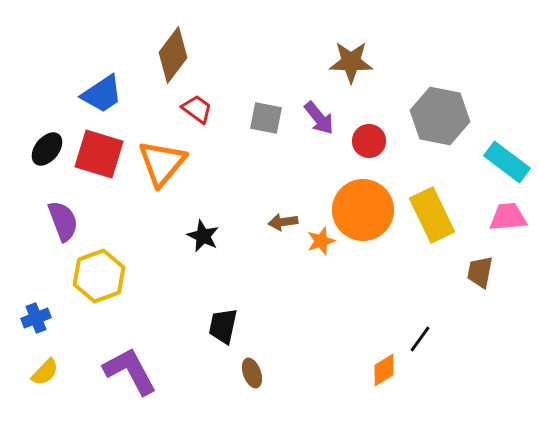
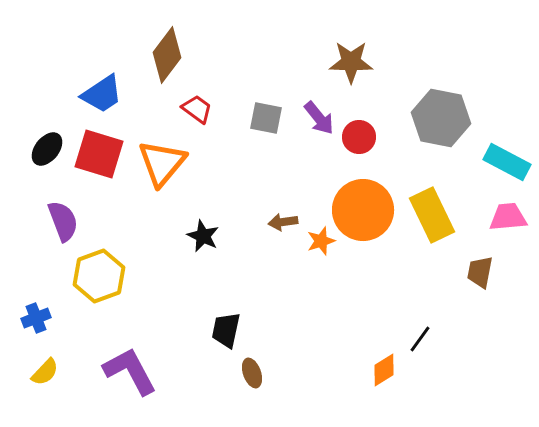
brown diamond: moved 6 px left
gray hexagon: moved 1 px right, 2 px down
red circle: moved 10 px left, 4 px up
cyan rectangle: rotated 9 degrees counterclockwise
black trapezoid: moved 3 px right, 4 px down
